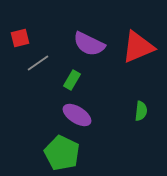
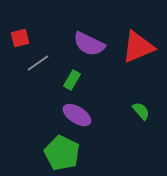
green semicircle: rotated 48 degrees counterclockwise
